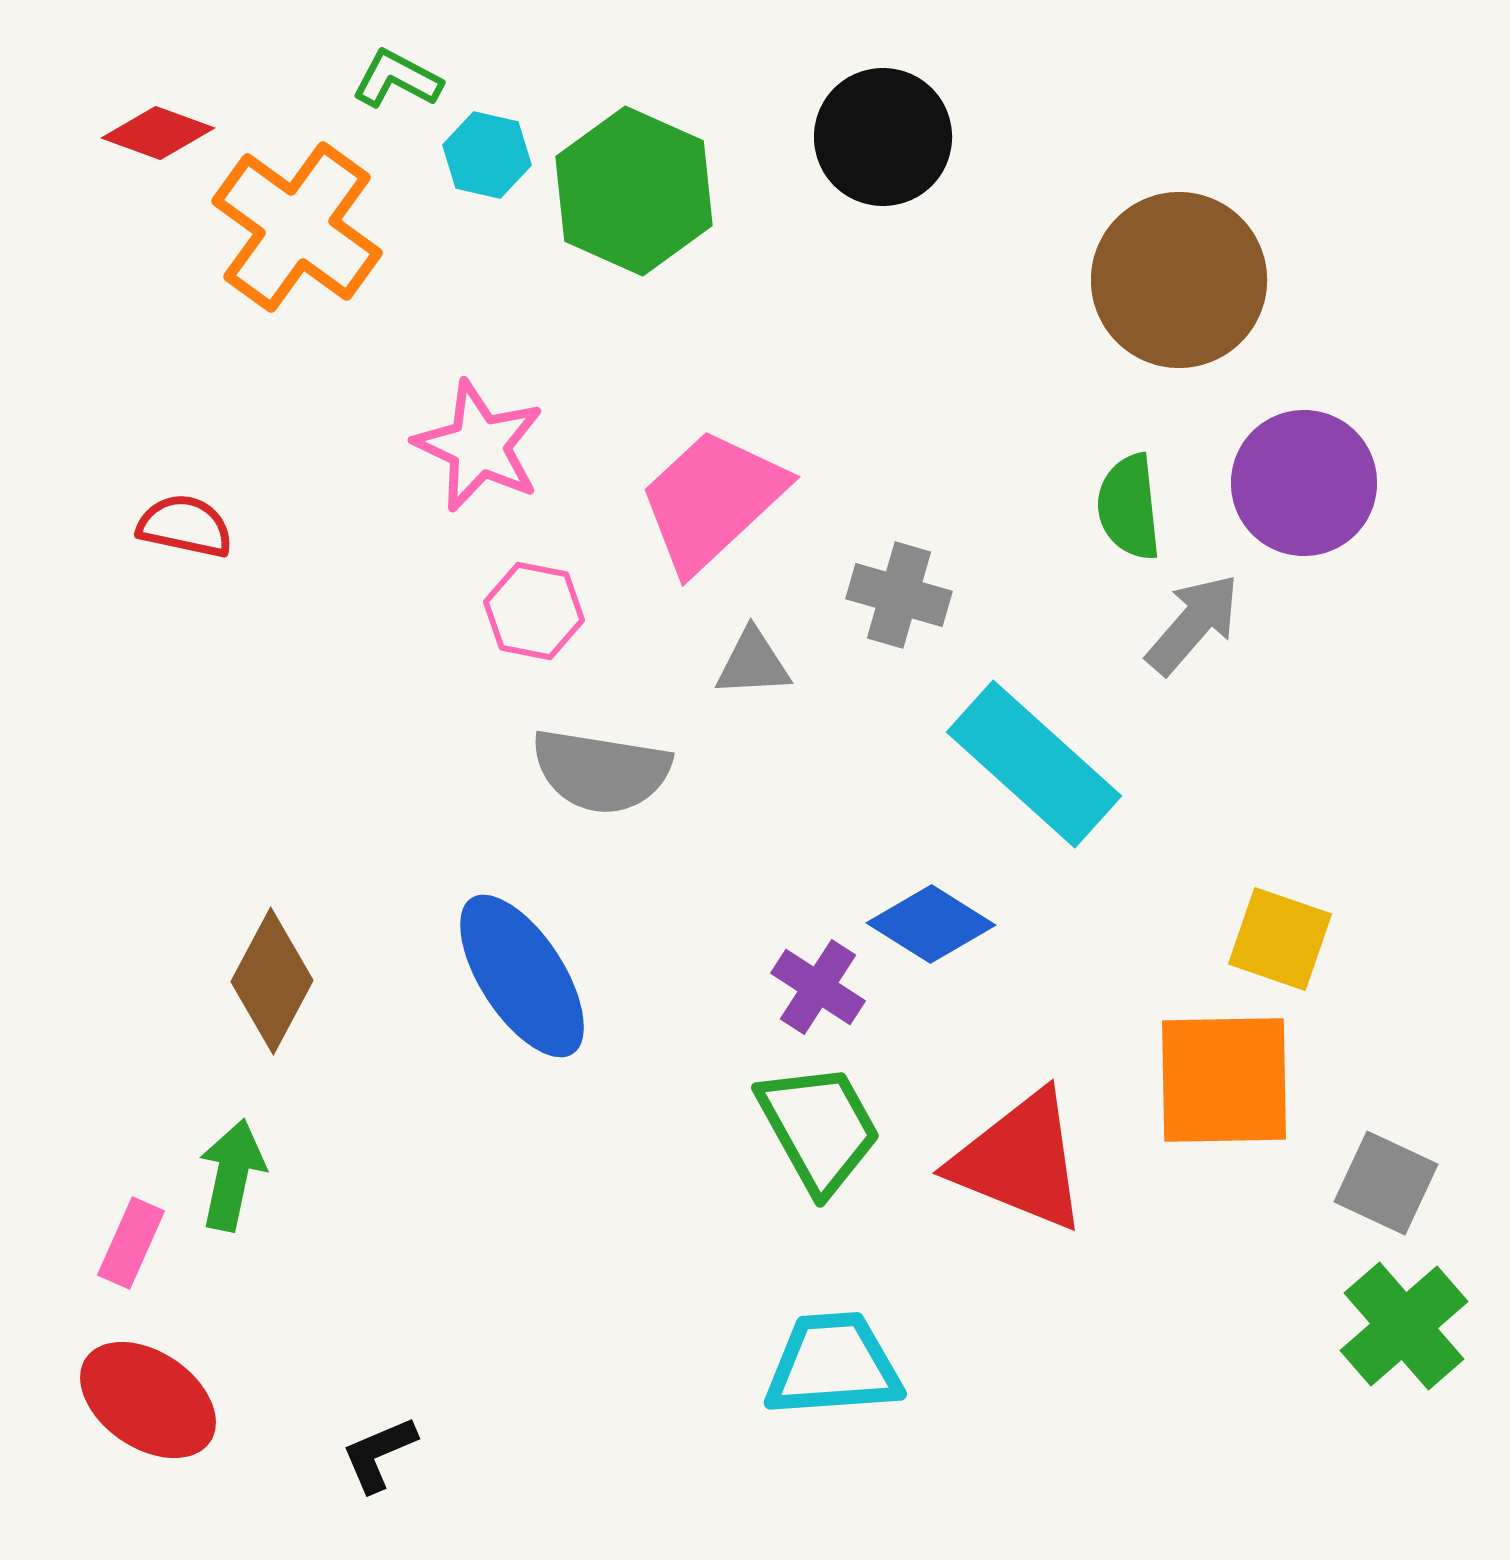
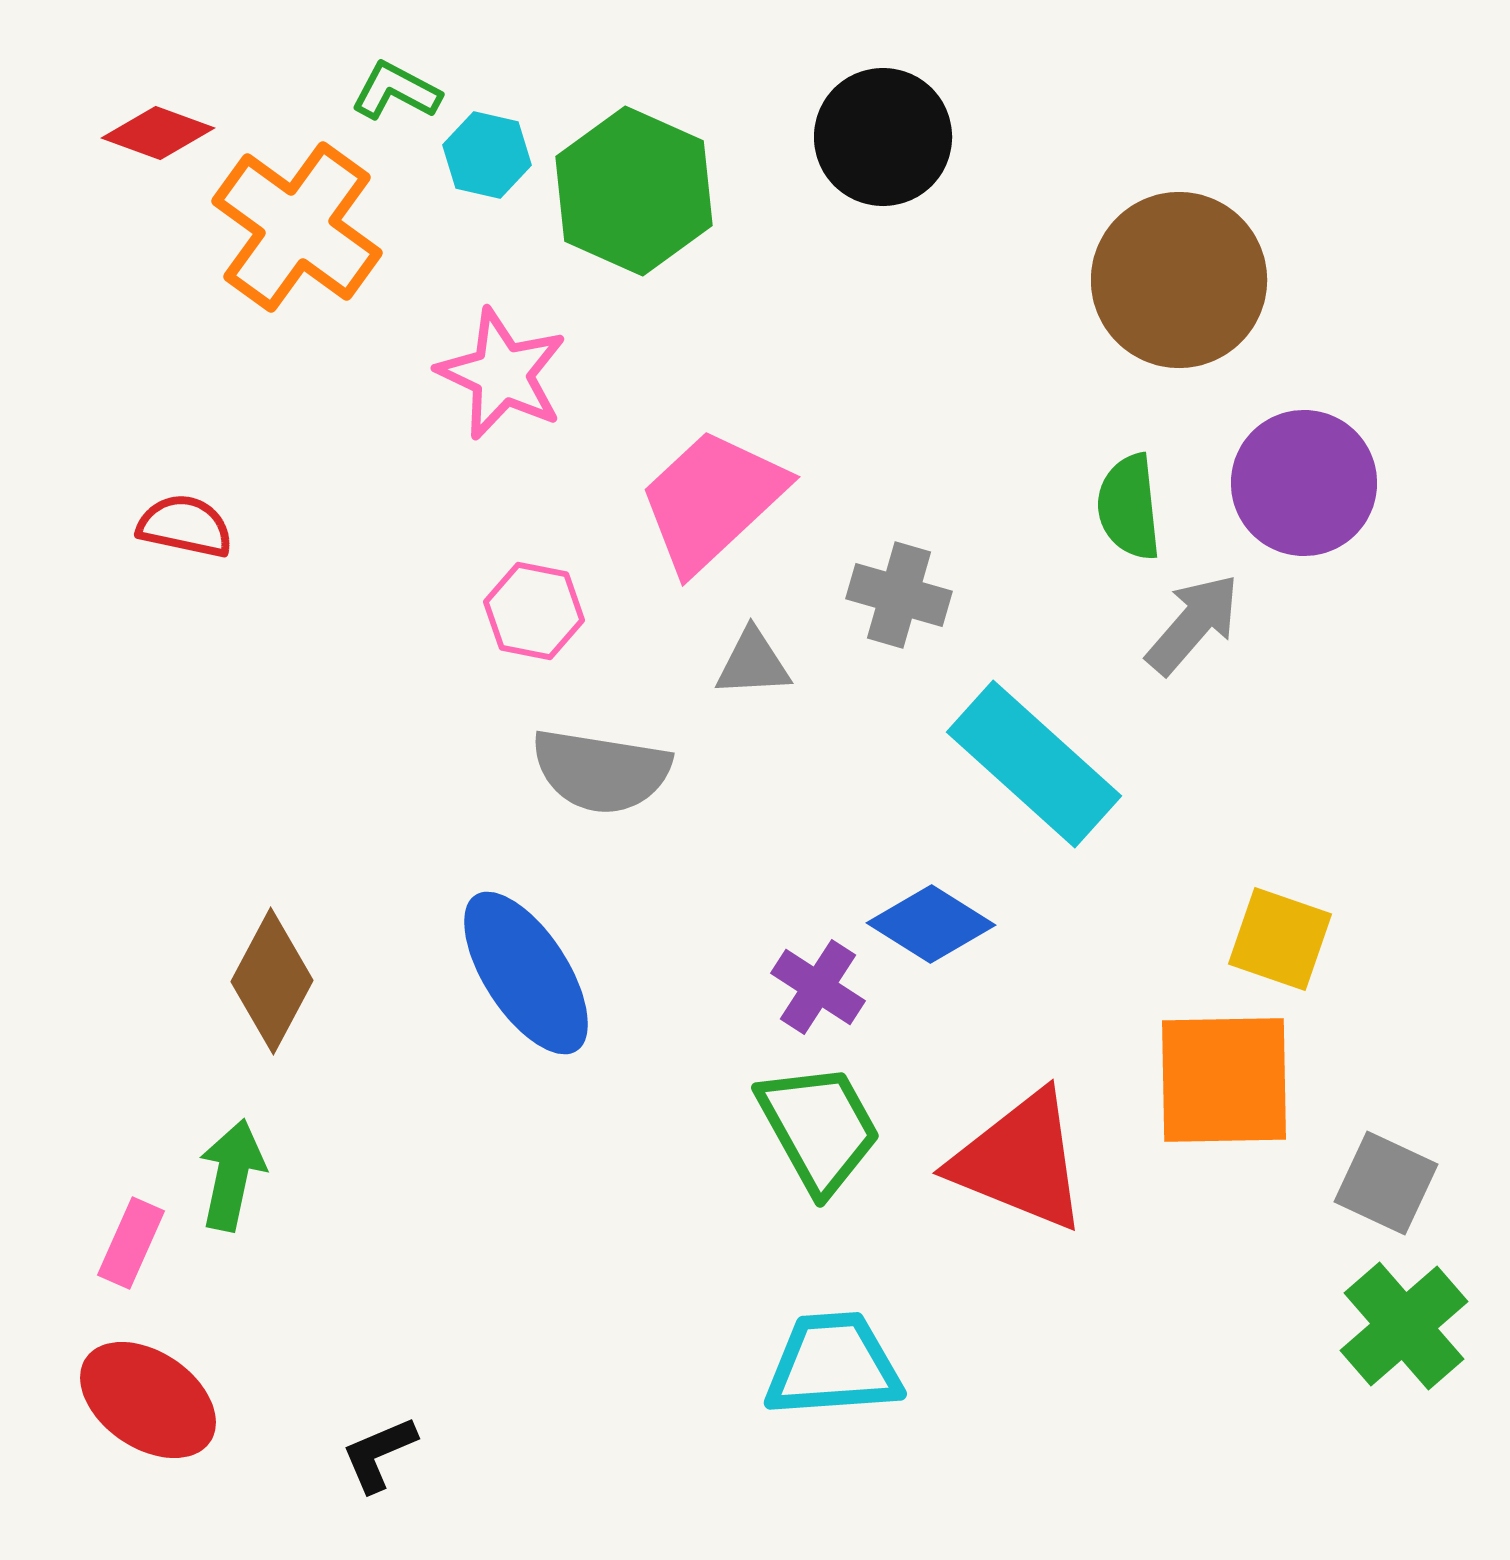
green L-shape: moved 1 px left, 12 px down
pink star: moved 23 px right, 72 px up
blue ellipse: moved 4 px right, 3 px up
